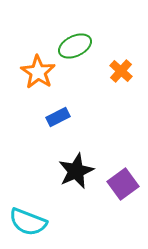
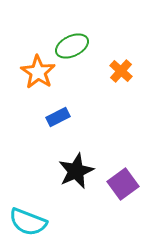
green ellipse: moved 3 px left
